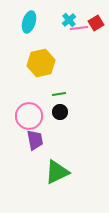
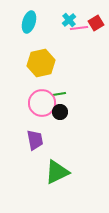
pink circle: moved 13 px right, 13 px up
